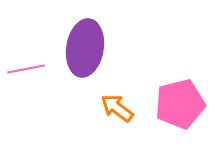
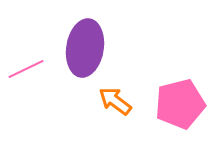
pink line: rotated 15 degrees counterclockwise
orange arrow: moved 2 px left, 7 px up
